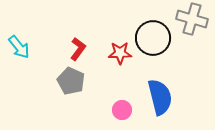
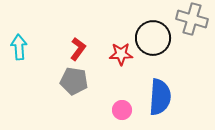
cyan arrow: rotated 145 degrees counterclockwise
red star: moved 1 px right, 1 px down
gray pentagon: moved 3 px right; rotated 16 degrees counterclockwise
blue semicircle: rotated 18 degrees clockwise
